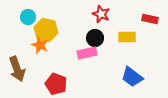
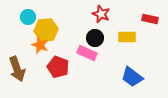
yellow hexagon: rotated 20 degrees counterclockwise
pink rectangle: rotated 36 degrees clockwise
red pentagon: moved 2 px right, 17 px up
